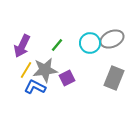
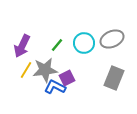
cyan circle: moved 6 px left
blue L-shape: moved 20 px right
